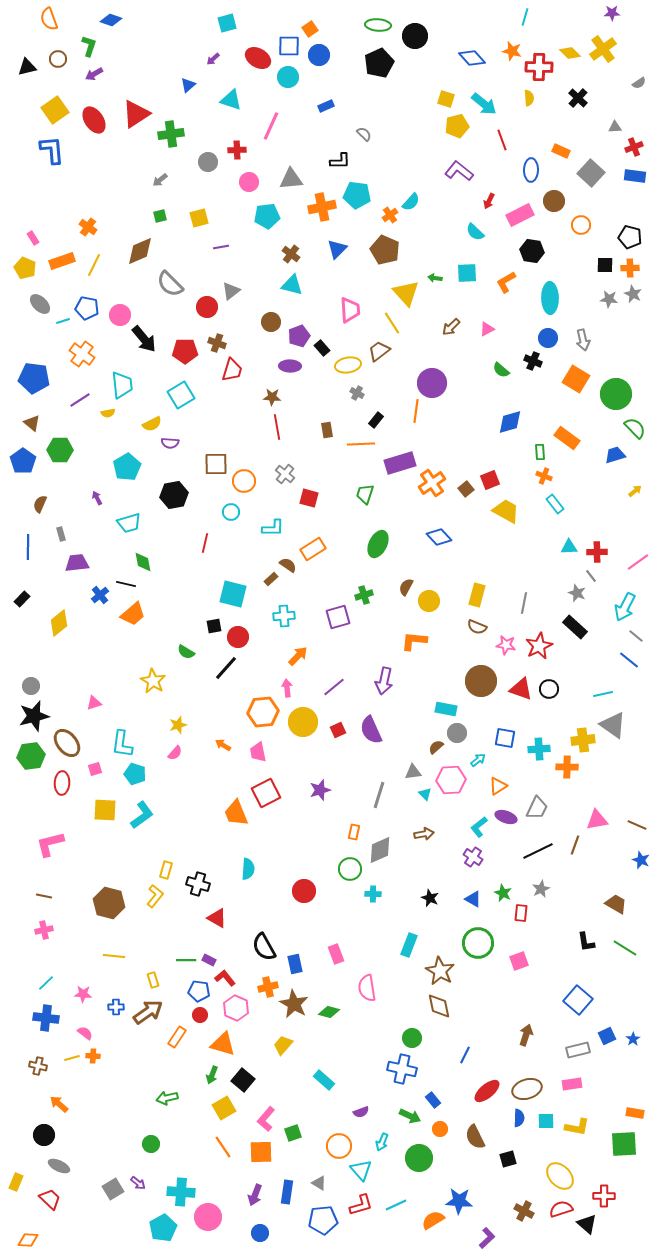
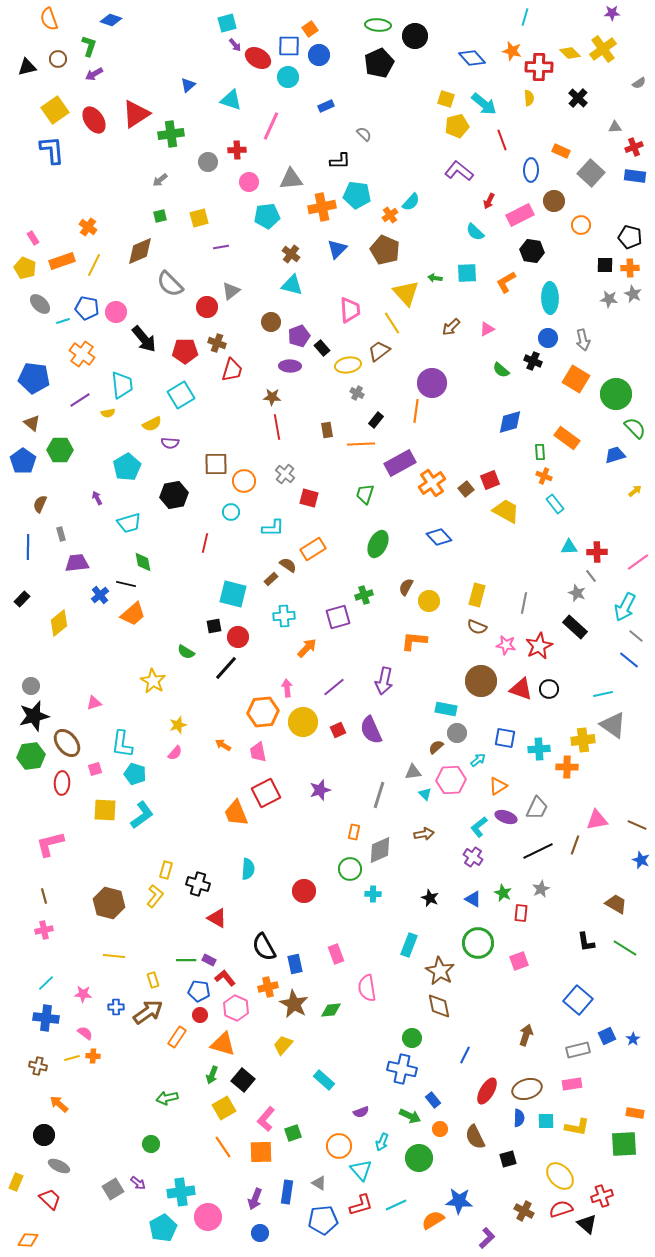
purple arrow at (213, 59): moved 22 px right, 14 px up; rotated 88 degrees counterclockwise
pink circle at (120, 315): moved 4 px left, 3 px up
purple rectangle at (400, 463): rotated 12 degrees counterclockwise
orange arrow at (298, 656): moved 9 px right, 8 px up
brown line at (44, 896): rotated 63 degrees clockwise
green diamond at (329, 1012): moved 2 px right, 2 px up; rotated 20 degrees counterclockwise
red ellipse at (487, 1091): rotated 20 degrees counterclockwise
cyan cross at (181, 1192): rotated 12 degrees counterclockwise
purple arrow at (255, 1195): moved 4 px down
red cross at (604, 1196): moved 2 px left; rotated 20 degrees counterclockwise
